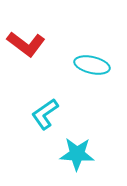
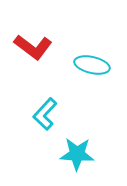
red L-shape: moved 7 px right, 3 px down
cyan L-shape: rotated 12 degrees counterclockwise
